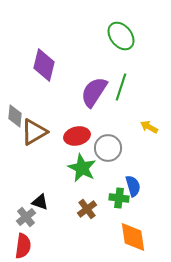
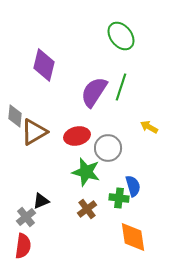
green star: moved 4 px right, 4 px down; rotated 12 degrees counterclockwise
black triangle: moved 1 px right, 1 px up; rotated 42 degrees counterclockwise
